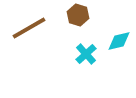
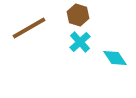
cyan diamond: moved 4 px left, 17 px down; rotated 70 degrees clockwise
cyan cross: moved 6 px left, 12 px up
